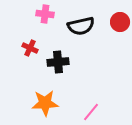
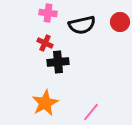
pink cross: moved 3 px right, 1 px up
black semicircle: moved 1 px right, 1 px up
red cross: moved 15 px right, 5 px up
orange star: rotated 24 degrees counterclockwise
